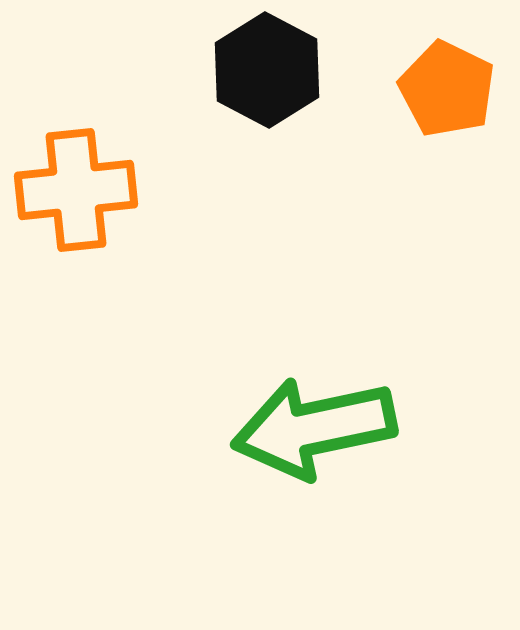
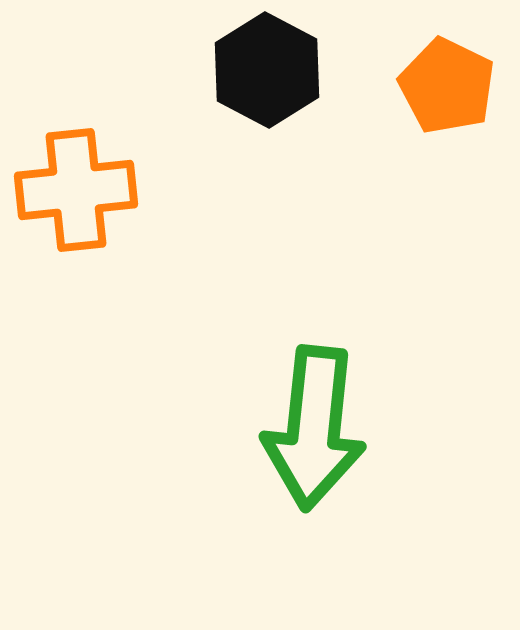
orange pentagon: moved 3 px up
green arrow: rotated 72 degrees counterclockwise
